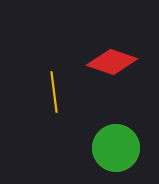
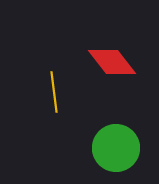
red diamond: rotated 33 degrees clockwise
